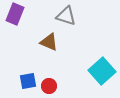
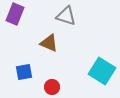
brown triangle: moved 1 px down
cyan square: rotated 16 degrees counterclockwise
blue square: moved 4 px left, 9 px up
red circle: moved 3 px right, 1 px down
